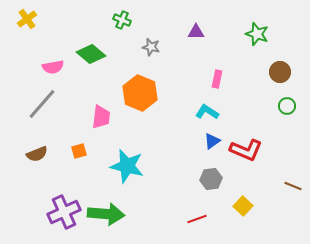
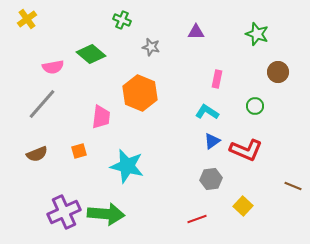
brown circle: moved 2 px left
green circle: moved 32 px left
